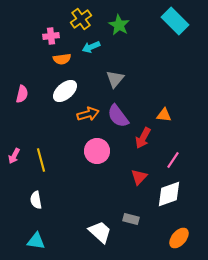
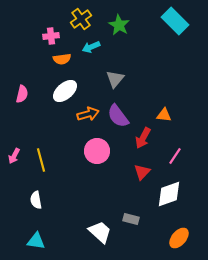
pink line: moved 2 px right, 4 px up
red triangle: moved 3 px right, 5 px up
